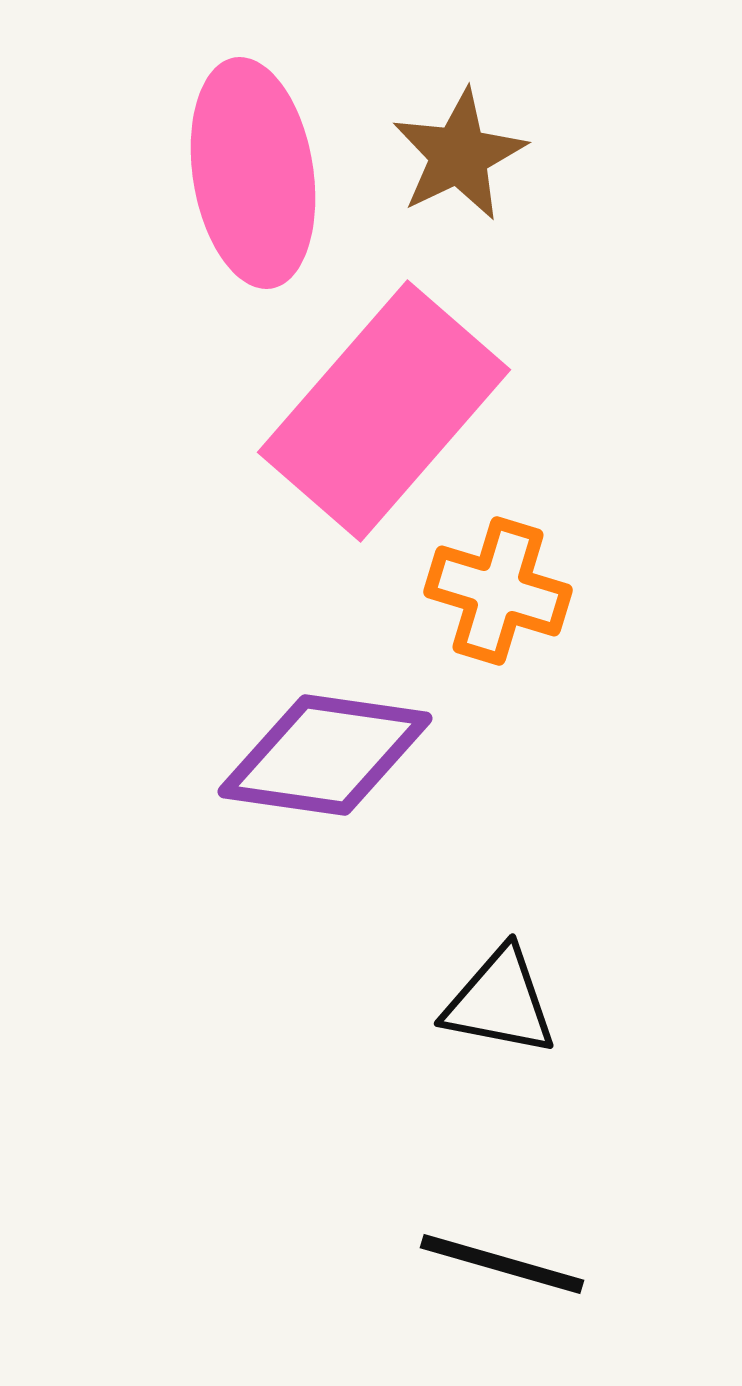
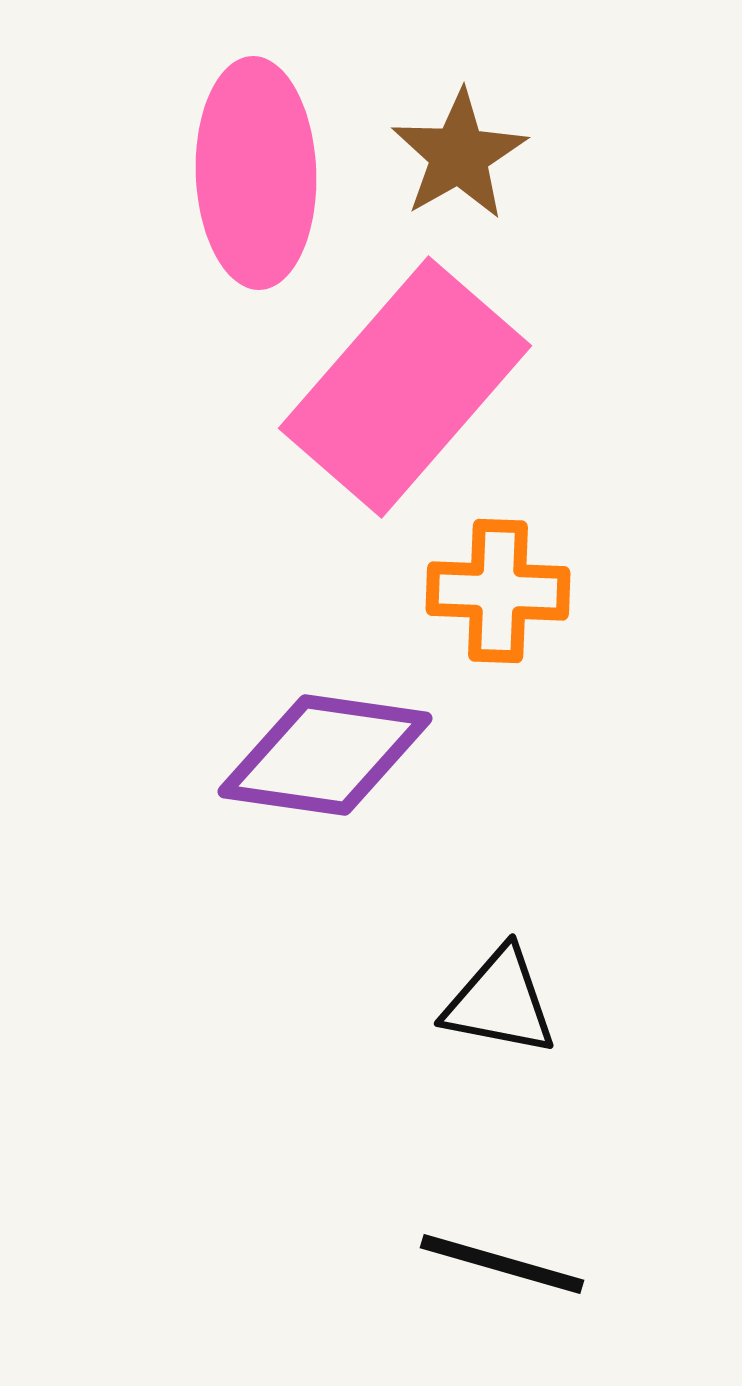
brown star: rotated 4 degrees counterclockwise
pink ellipse: moved 3 px right; rotated 7 degrees clockwise
pink rectangle: moved 21 px right, 24 px up
orange cross: rotated 15 degrees counterclockwise
